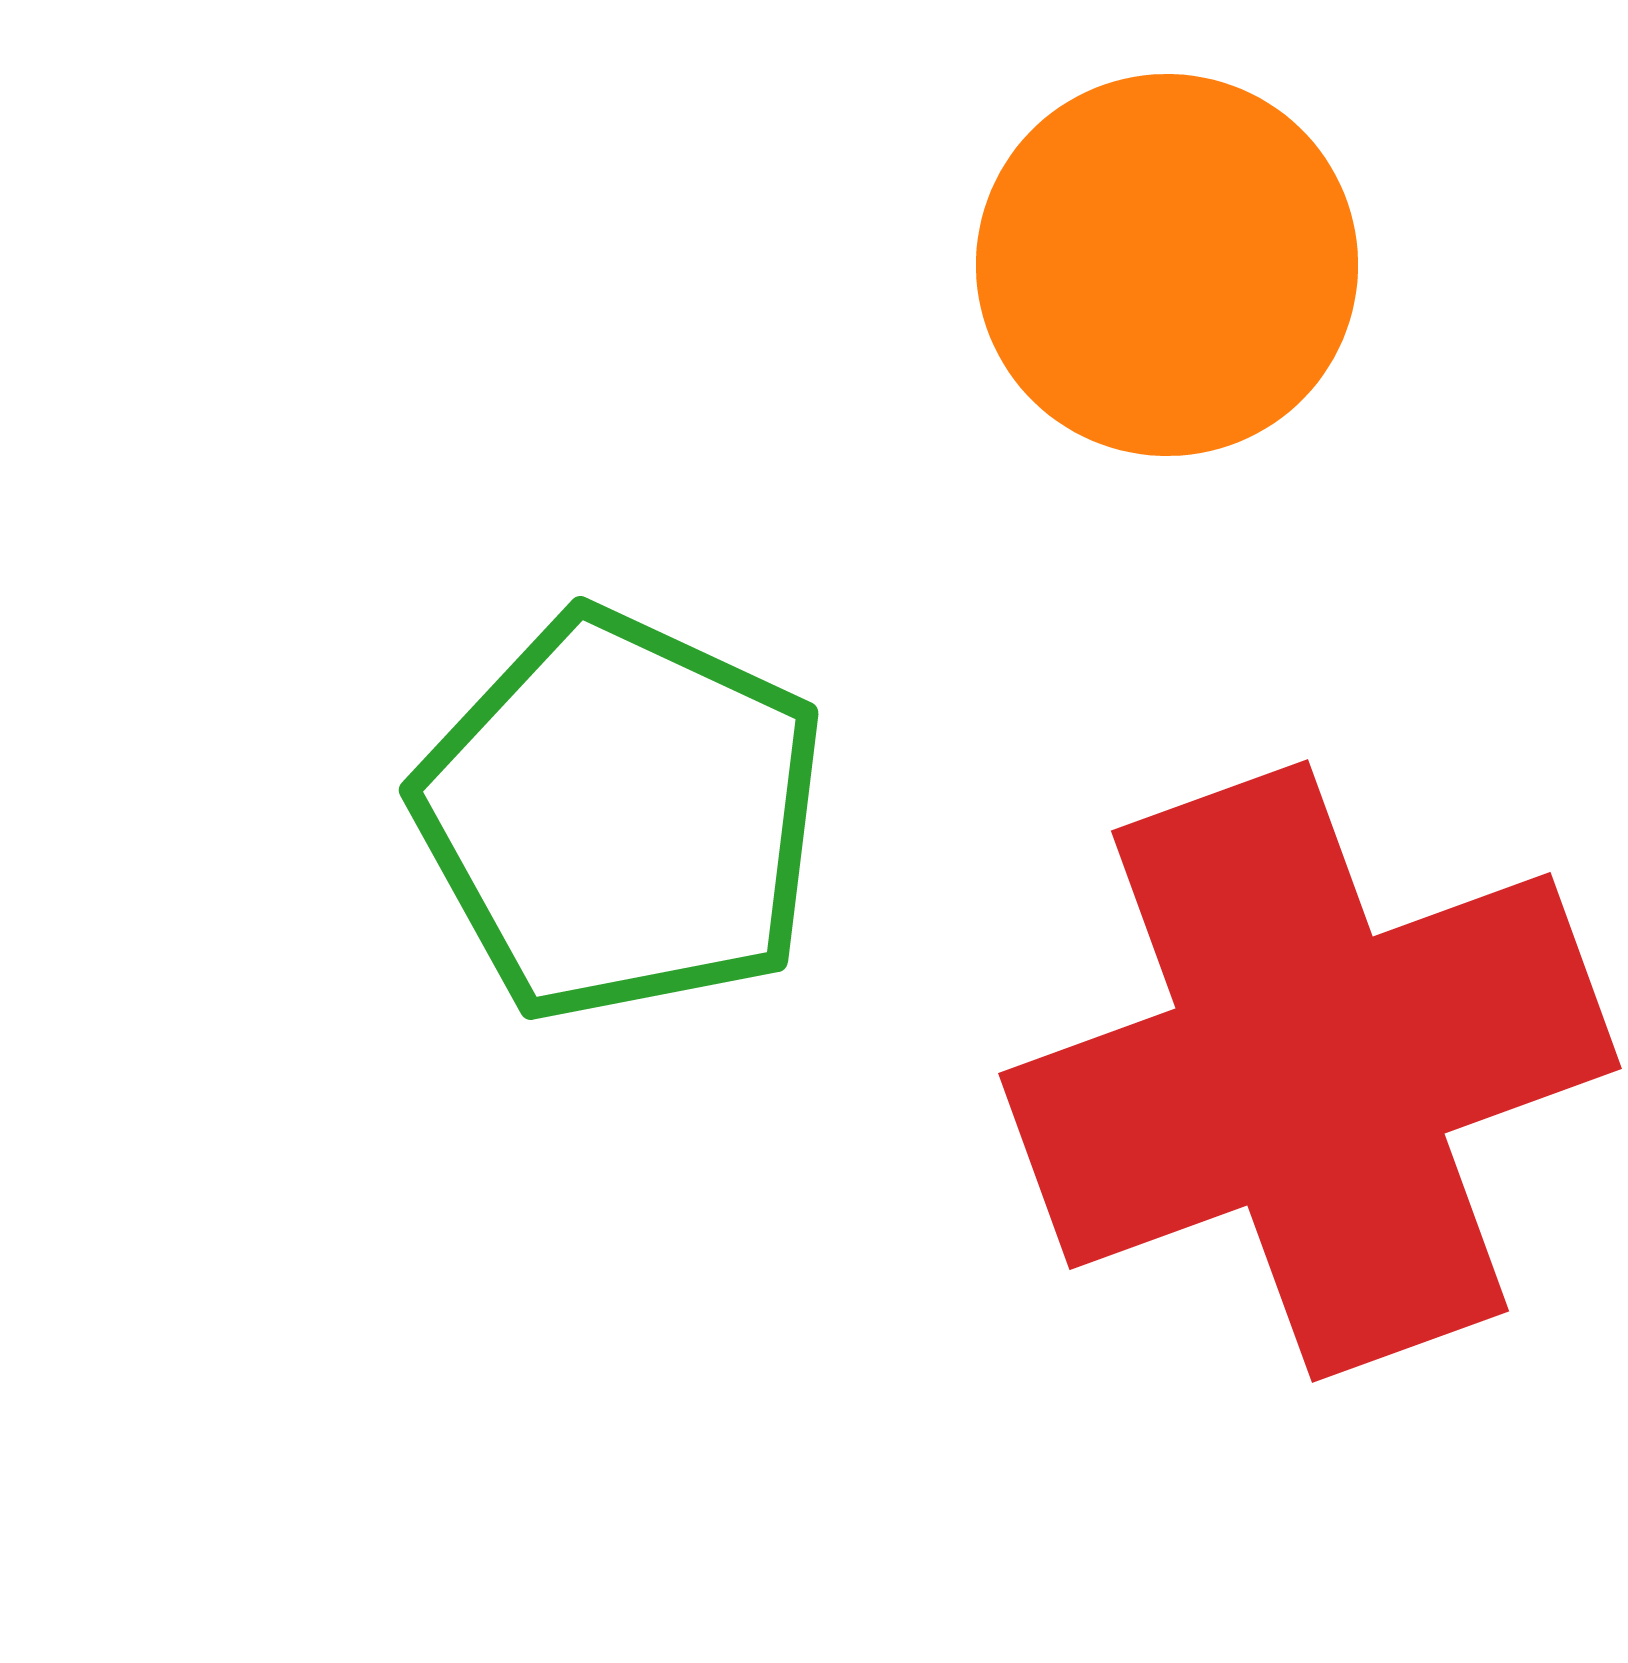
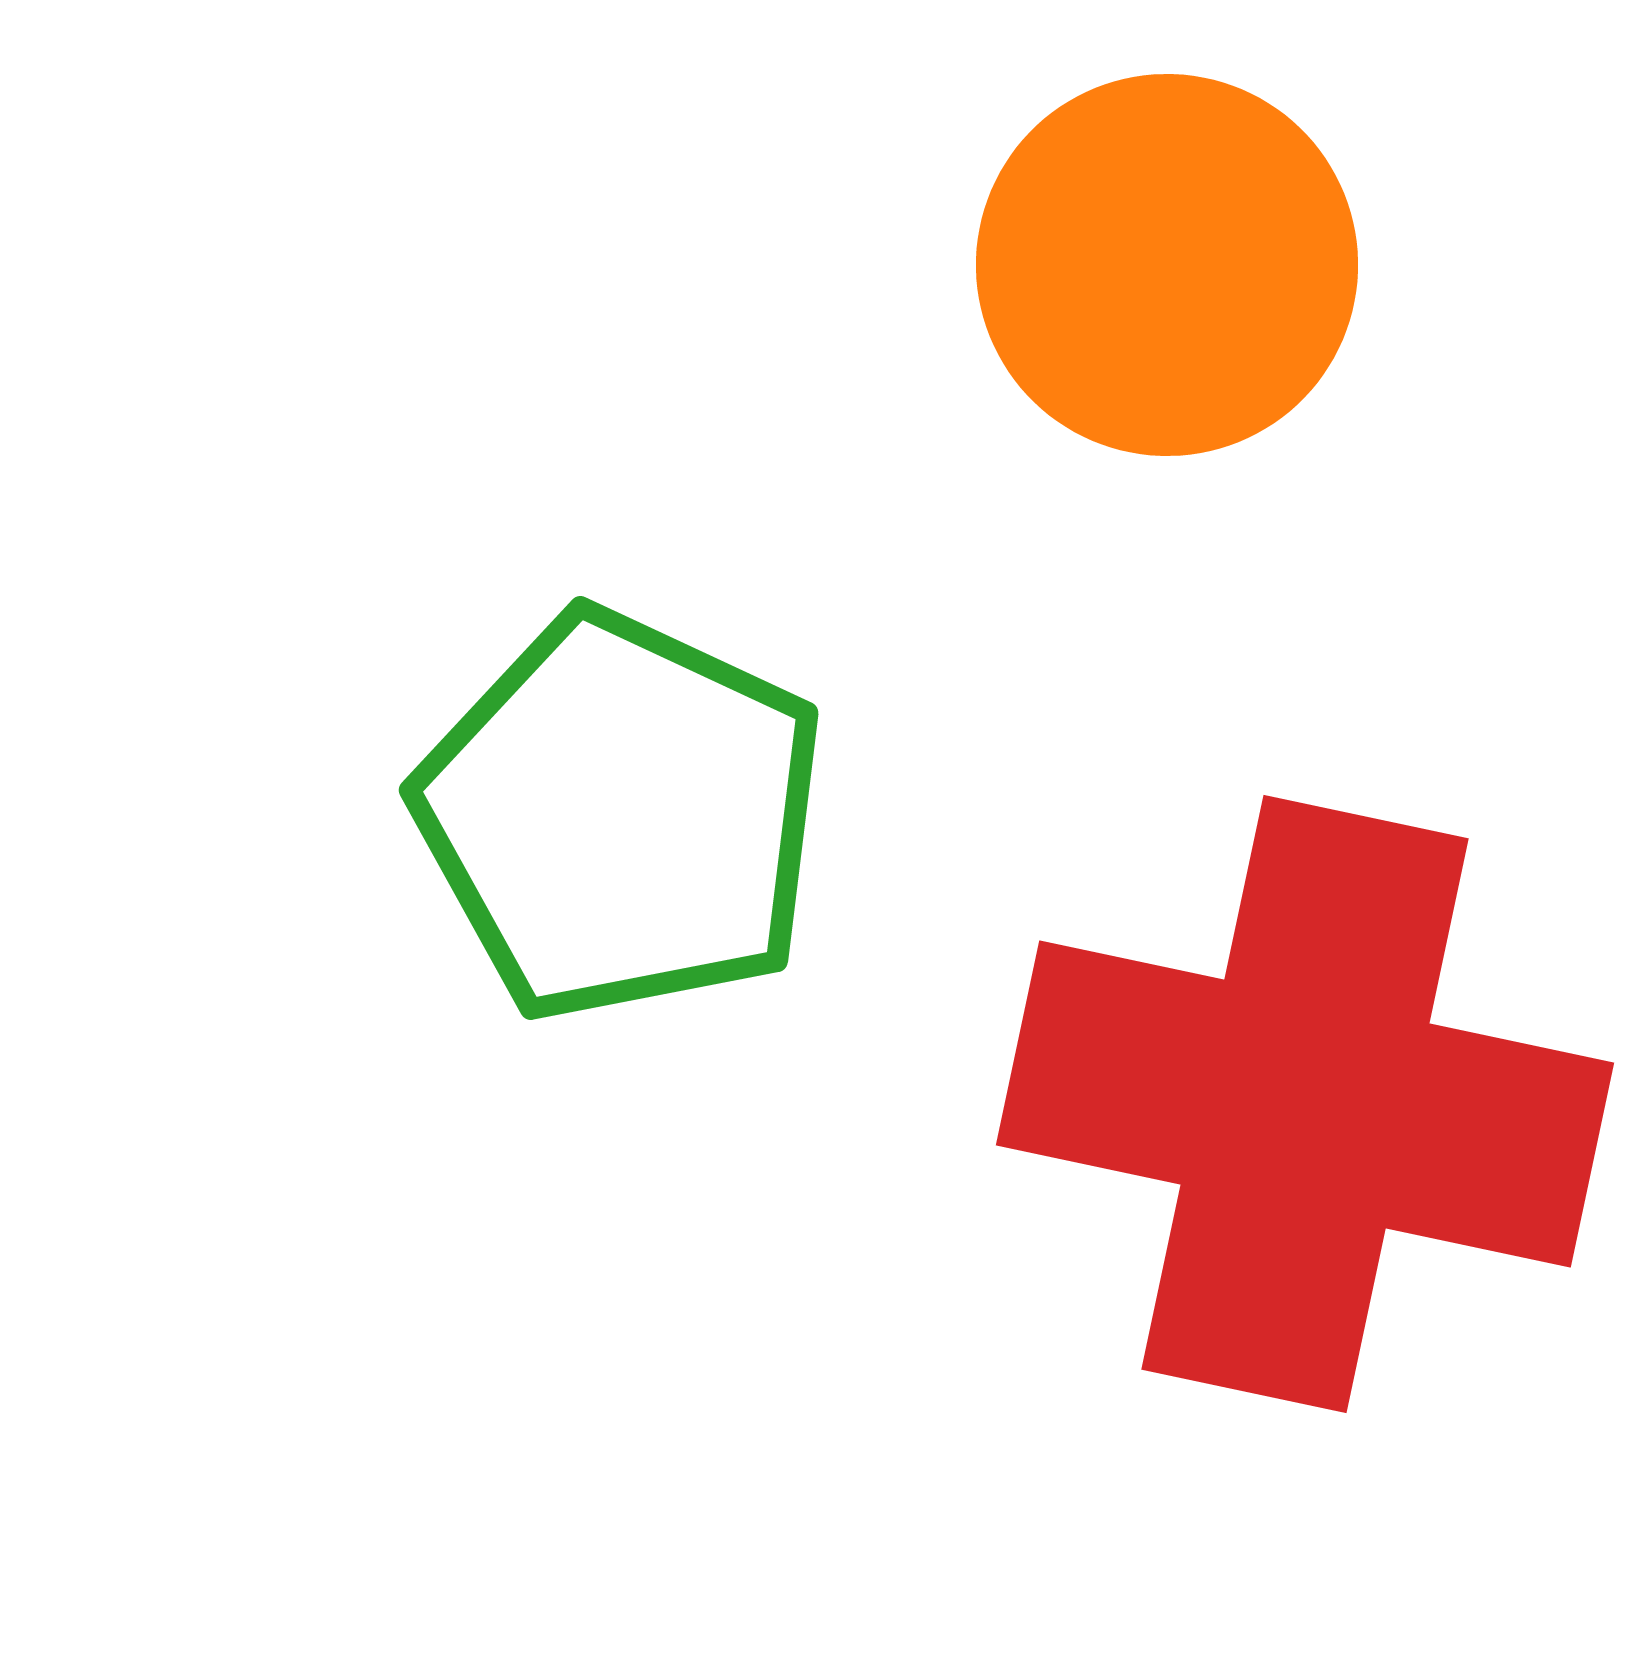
red cross: moved 5 px left, 33 px down; rotated 32 degrees clockwise
